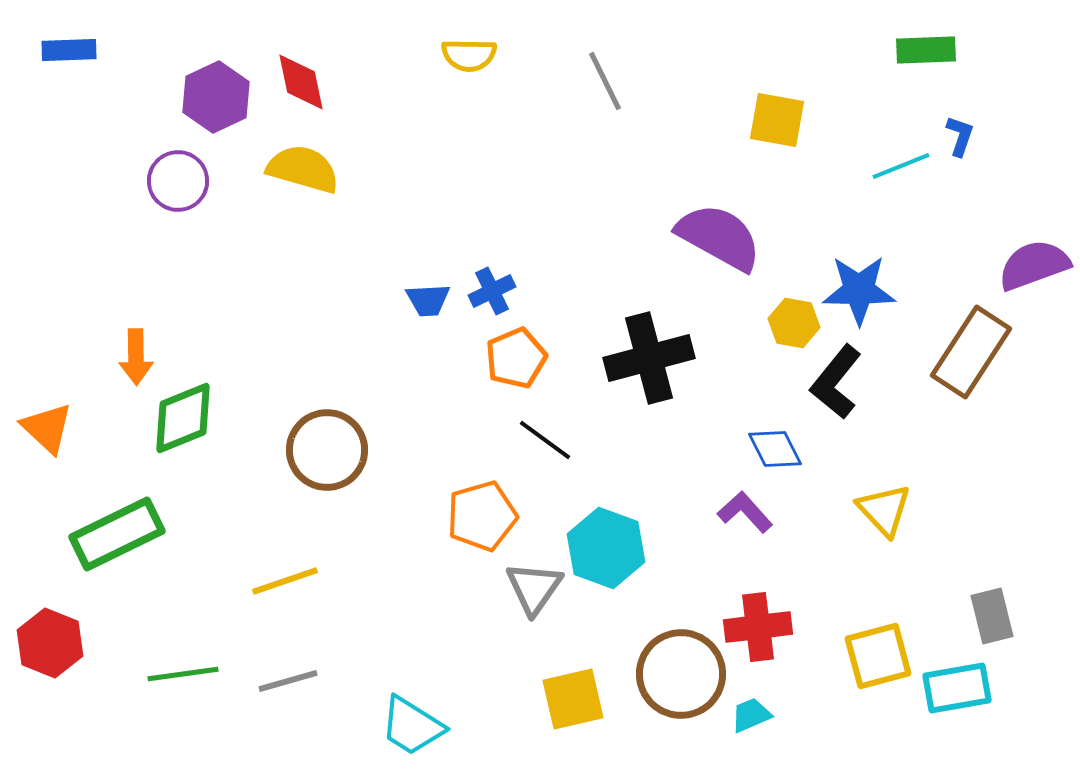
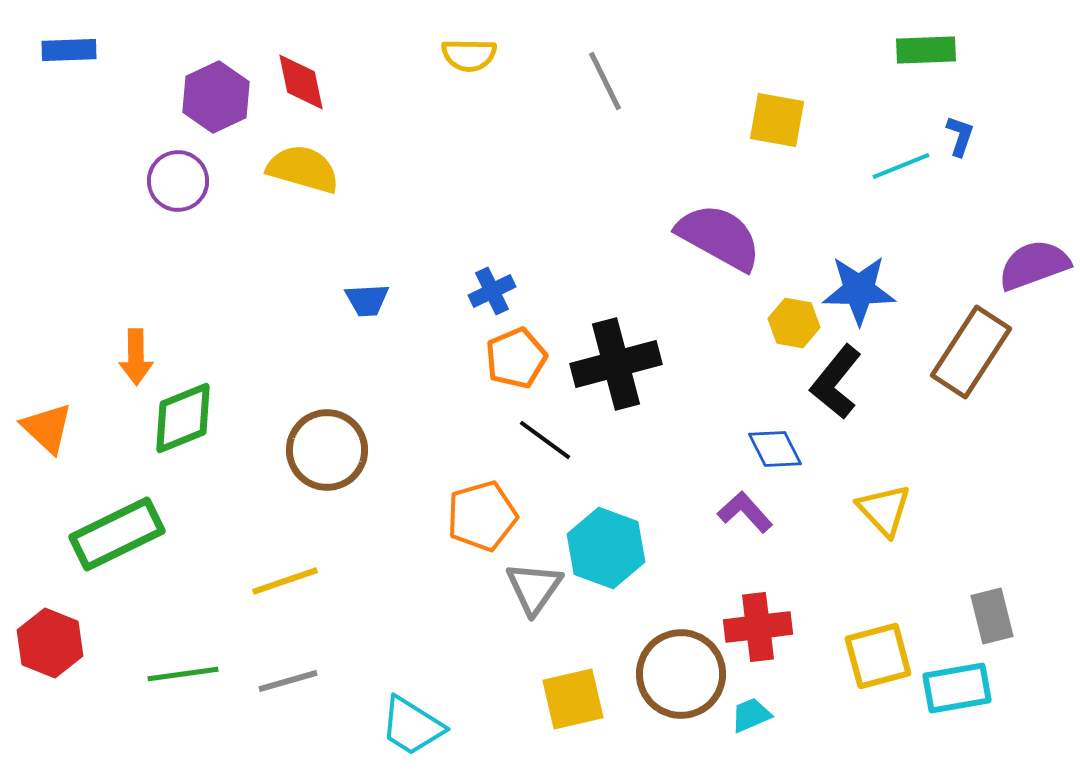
blue trapezoid at (428, 300): moved 61 px left
black cross at (649, 358): moved 33 px left, 6 px down
